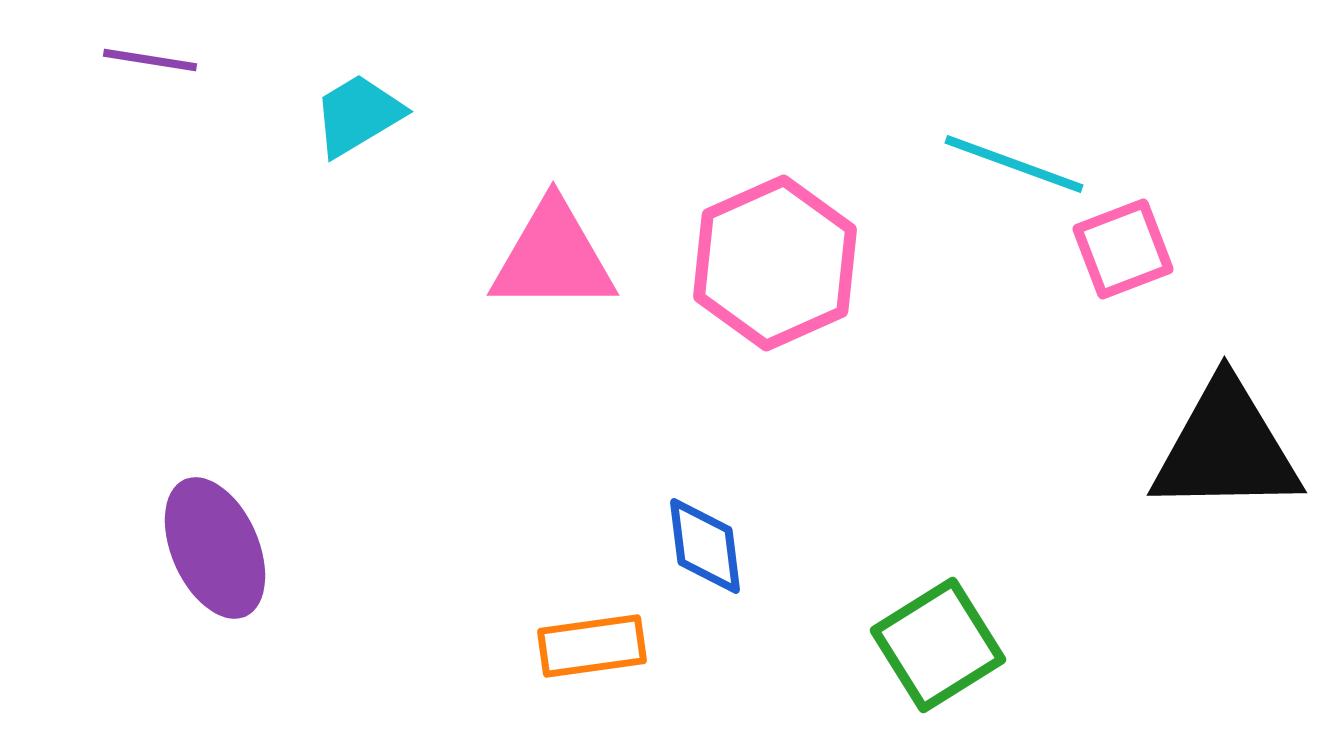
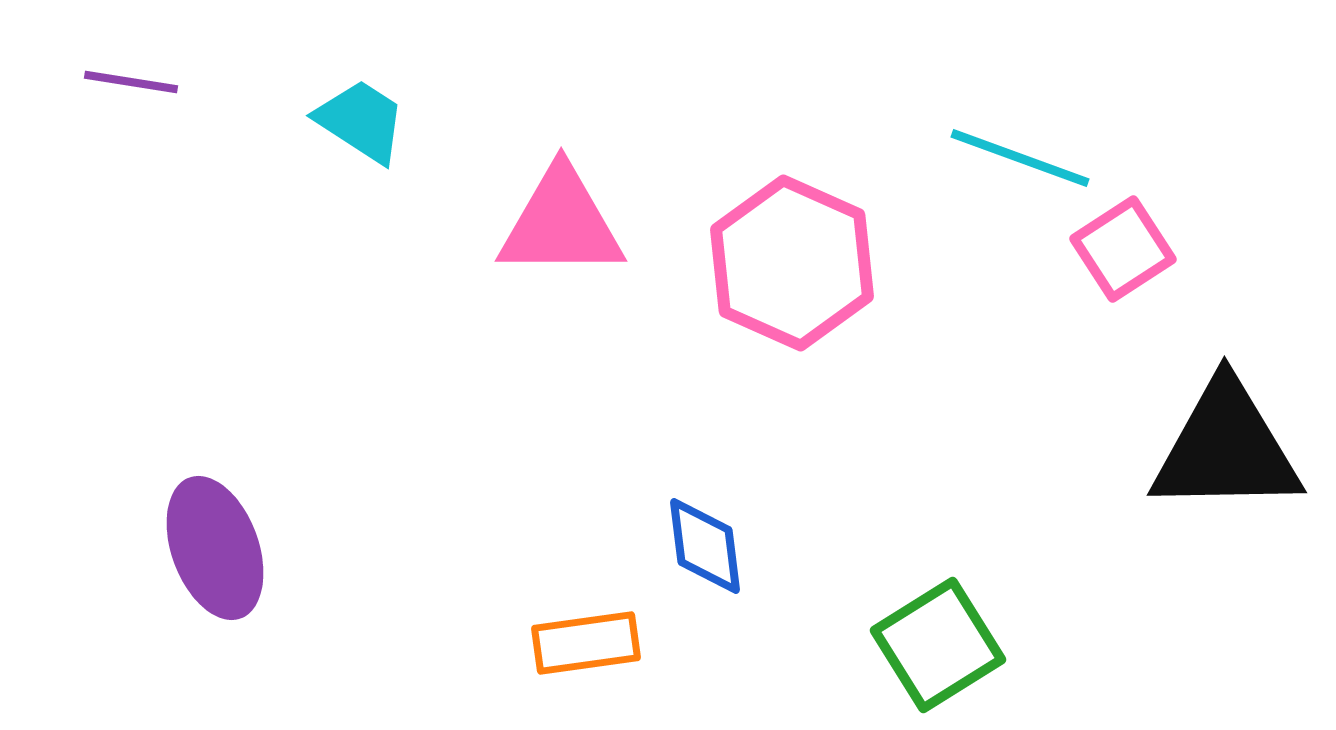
purple line: moved 19 px left, 22 px down
cyan trapezoid: moved 3 px right, 6 px down; rotated 64 degrees clockwise
cyan line: moved 6 px right, 6 px up
pink square: rotated 12 degrees counterclockwise
pink triangle: moved 8 px right, 34 px up
pink hexagon: moved 17 px right; rotated 12 degrees counterclockwise
purple ellipse: rotated 4 degrees clockwise
orange rectangle: moved 6 px left, 3 px up
